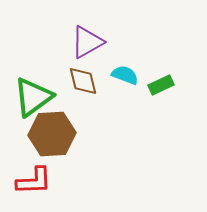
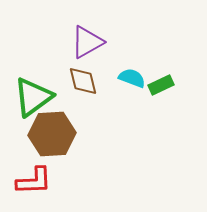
cyan semicircle: moved 7 px right, 3 px down
